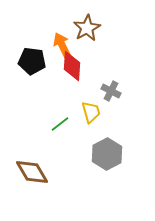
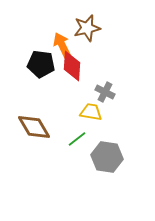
brown star: rotated 16 degrees clockwise
black pentagon: moved 9 px right, 3 px down
gray cross: moved 6 px left, 1 px down
yellow trapezoid: rotated 65 degrees counterclockwise
green line: moved 17 px right, 15 px down
gray hexagon: moved 3 px down; rotated 24 degrees counterclockwise
brown diamond: moved 2 px right, 45 px up
